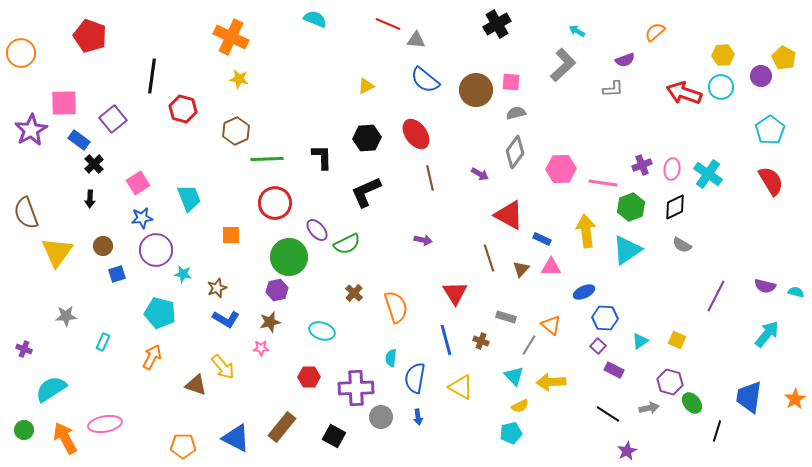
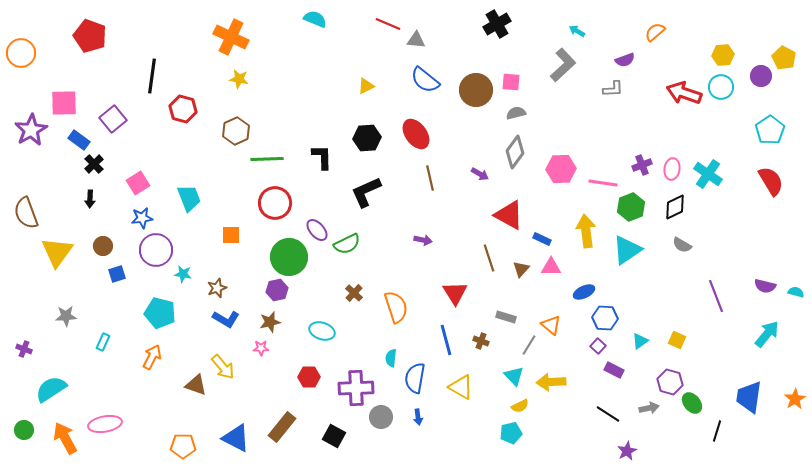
purple line at (716, 296): rotated 48 degrees counterclockwise
